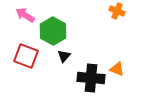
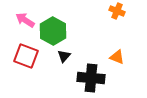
pink arrow: moved 5 px down
orange triangle: moved 12 px up
